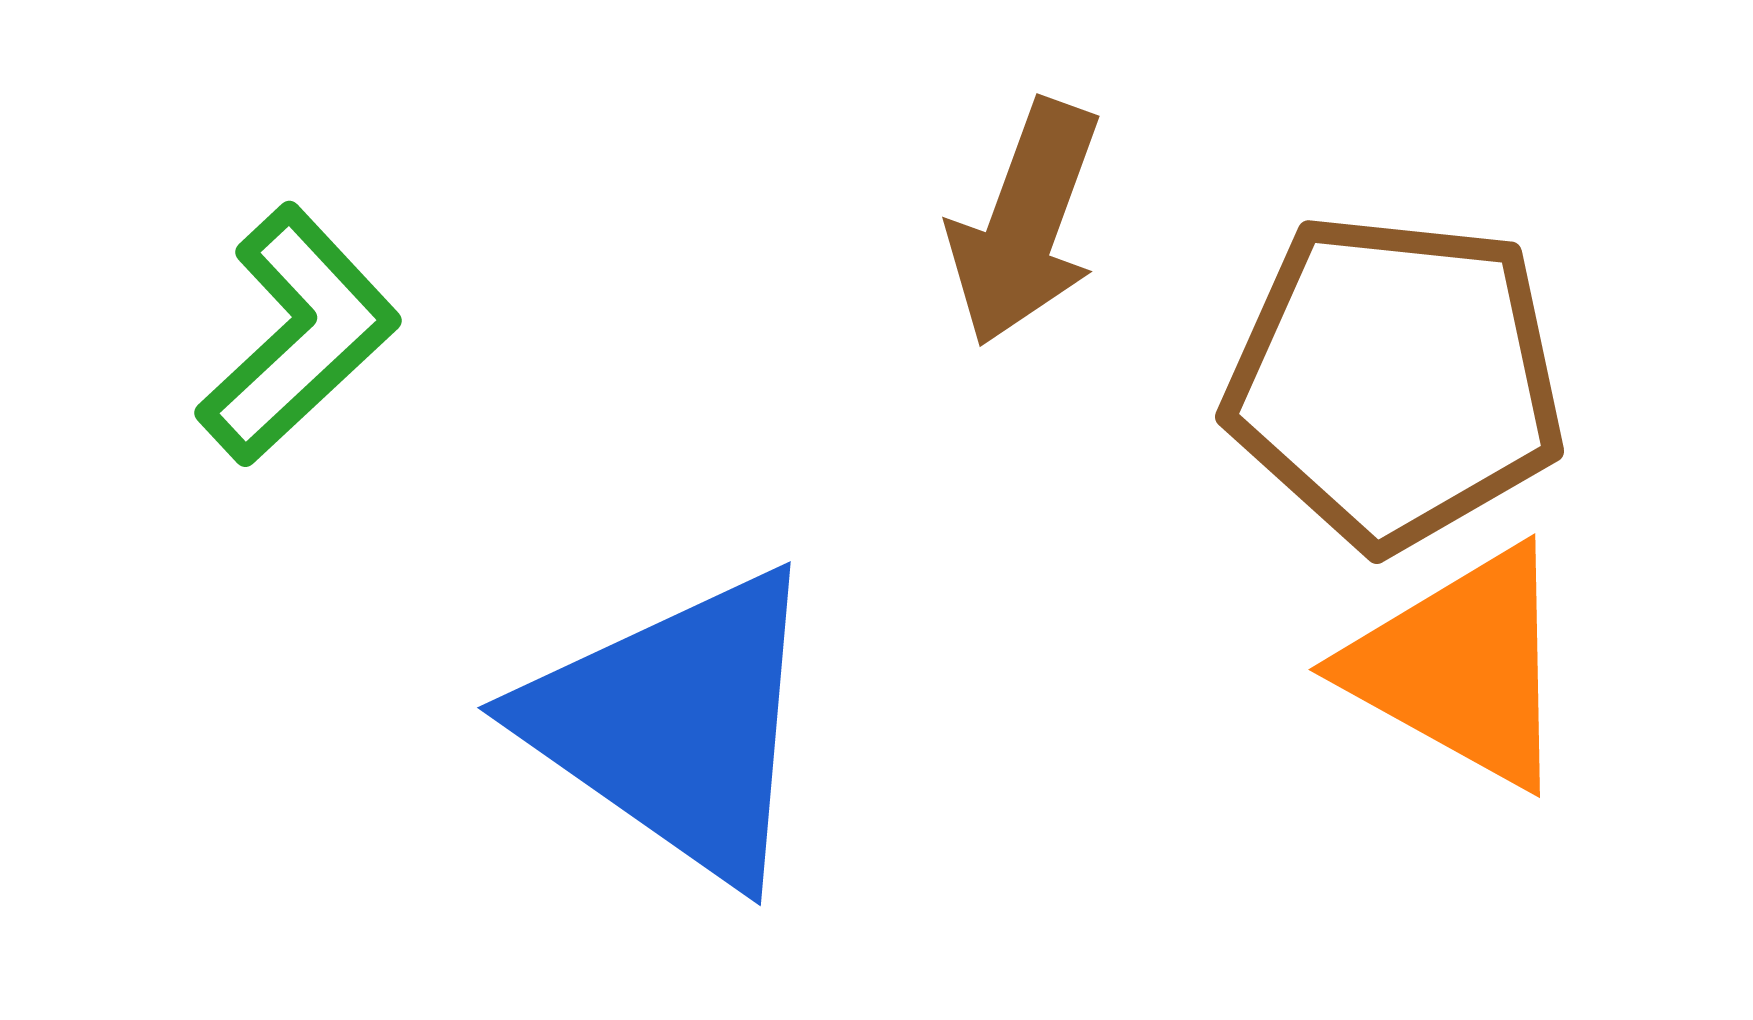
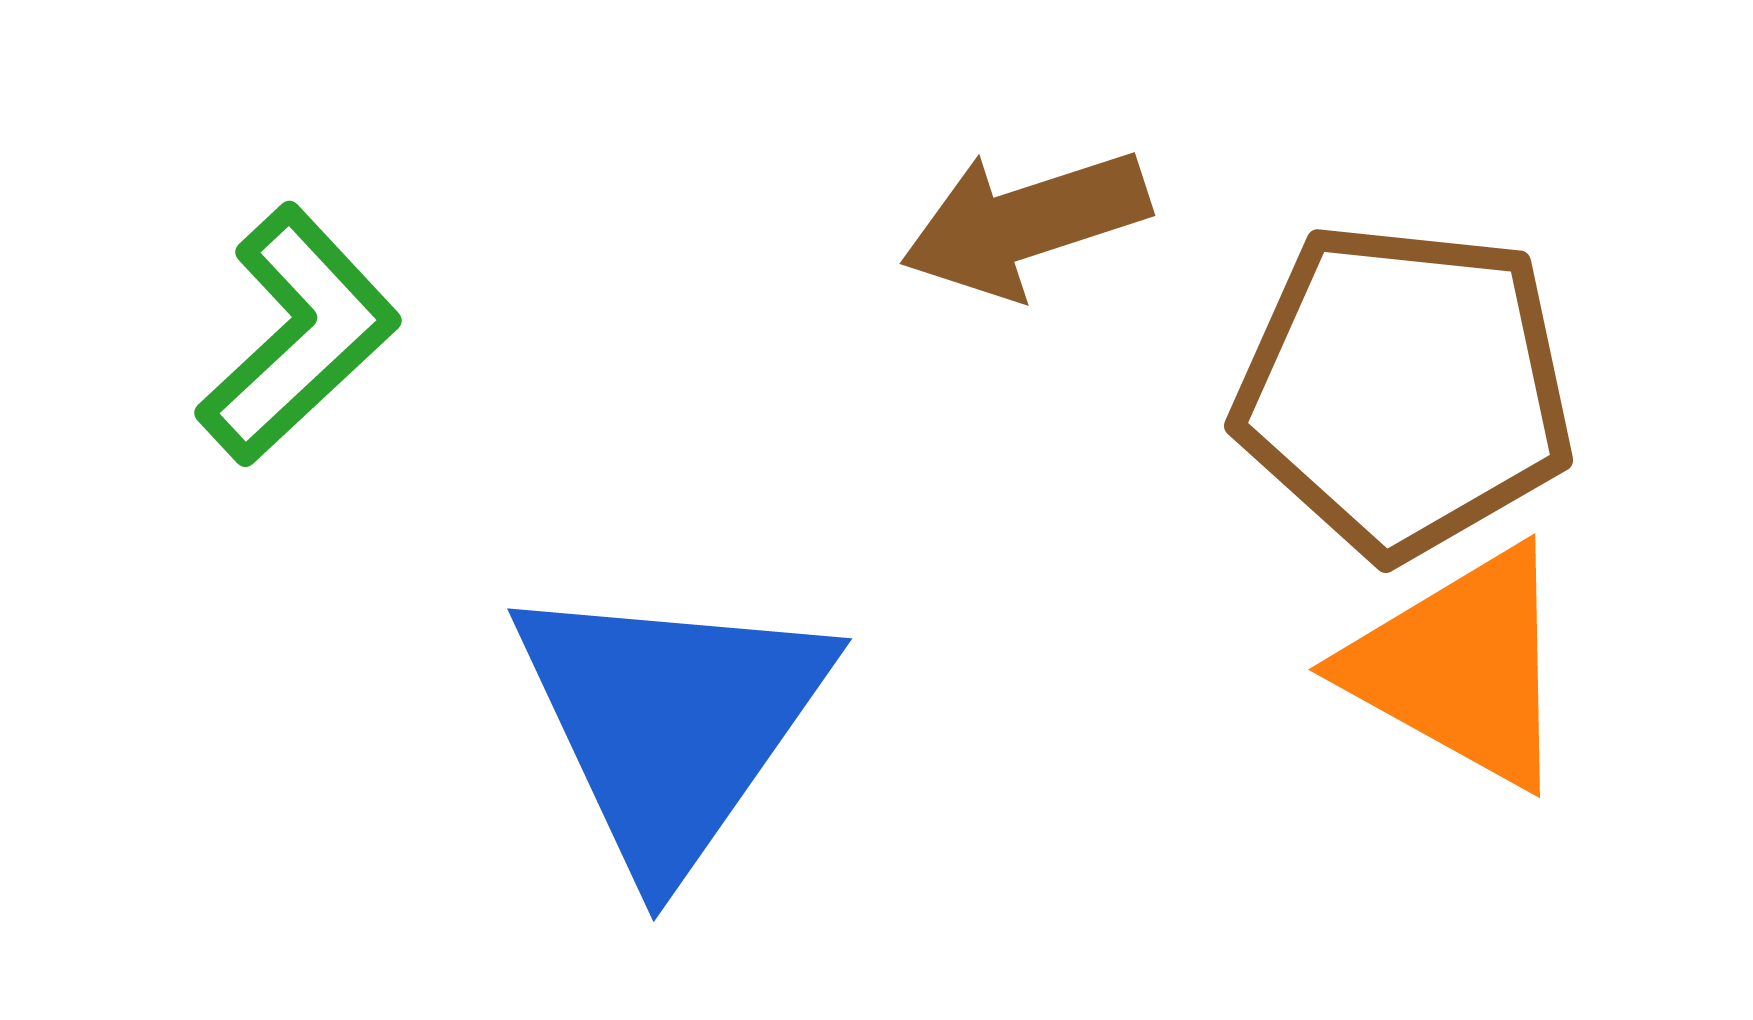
brown arrow: rotated 52 degrees clockwise
brown pentagon: moved 9 px right, 9 px down
blue triangle: moved 5 px left, 2 px up; rotated 30 degrees clockwise
